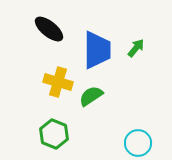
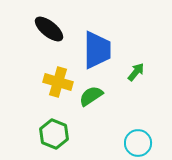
green arrow: moved 24 px down
